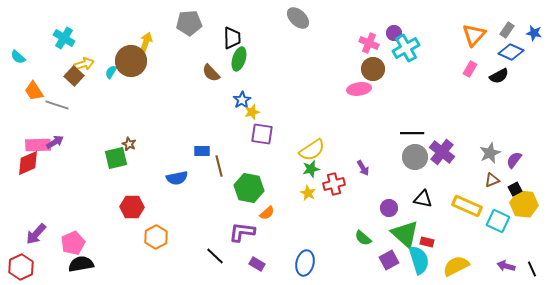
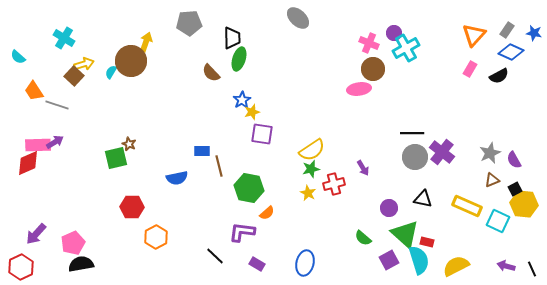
purple semicircle at (514, 160): rotated 66 degrees counterclockwise
